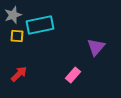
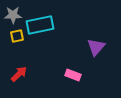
gray star: rotated 18 degrees clockwise
yellow square: rotated 16 degrees counterclockwise
pink rectangle: rotated 70 degrees clockwise
